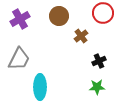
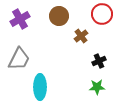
red circle: moved 1 px left, 1 px down
